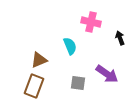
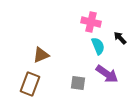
black arrow: rotated 24 degrees counterclockwise
cyan semicircle: moved 28 px right
brown triangle: moved 2 px right, 5 px up
brown rectangle: moved 4 px left, 2 px up
